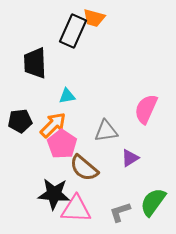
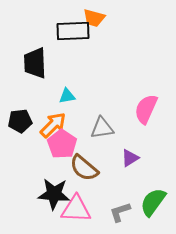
black rectangle: rotated 64 degrees clockwise
gray triangle: moved 4 px left, 3 px up
